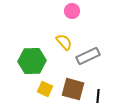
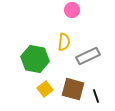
pink circle: moved 1 px up
yellow semicircle: rotated 48 degrees clockwise
green hexagon: moved 3 px right, 2 px up; rotated 12 degrees clockwise
yellow square: rotated 28 degrees clockwise
black line: moved 2 px left; rotated 24 degrees counterclockwise
